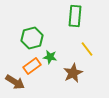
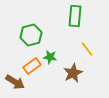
green hexagon: moved 1 px left, 3 px up
